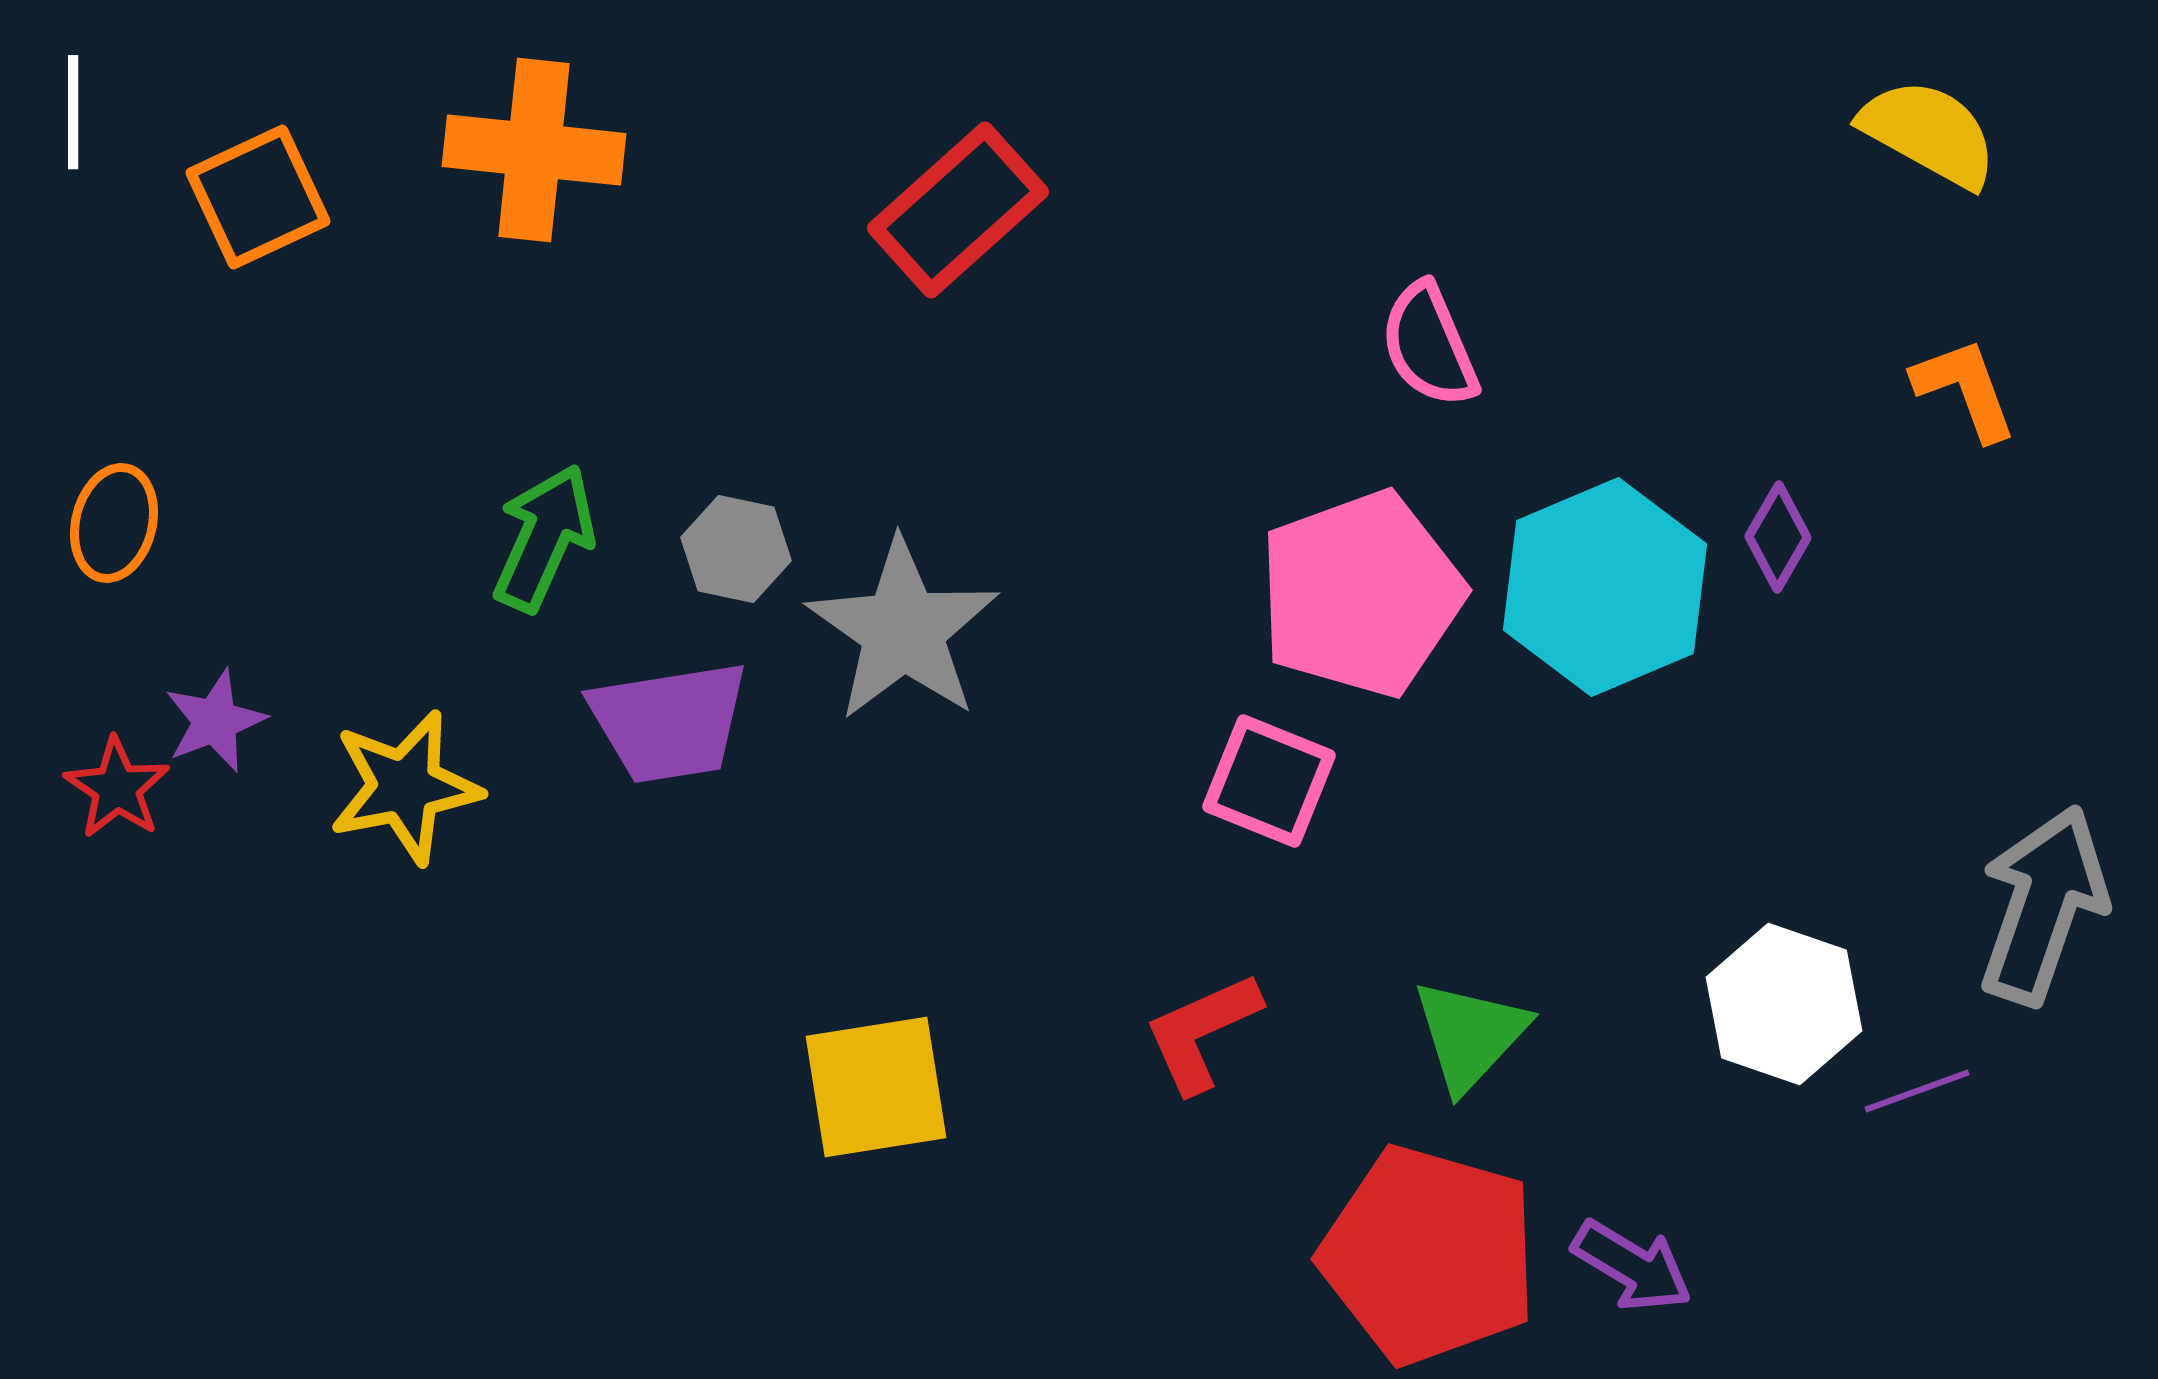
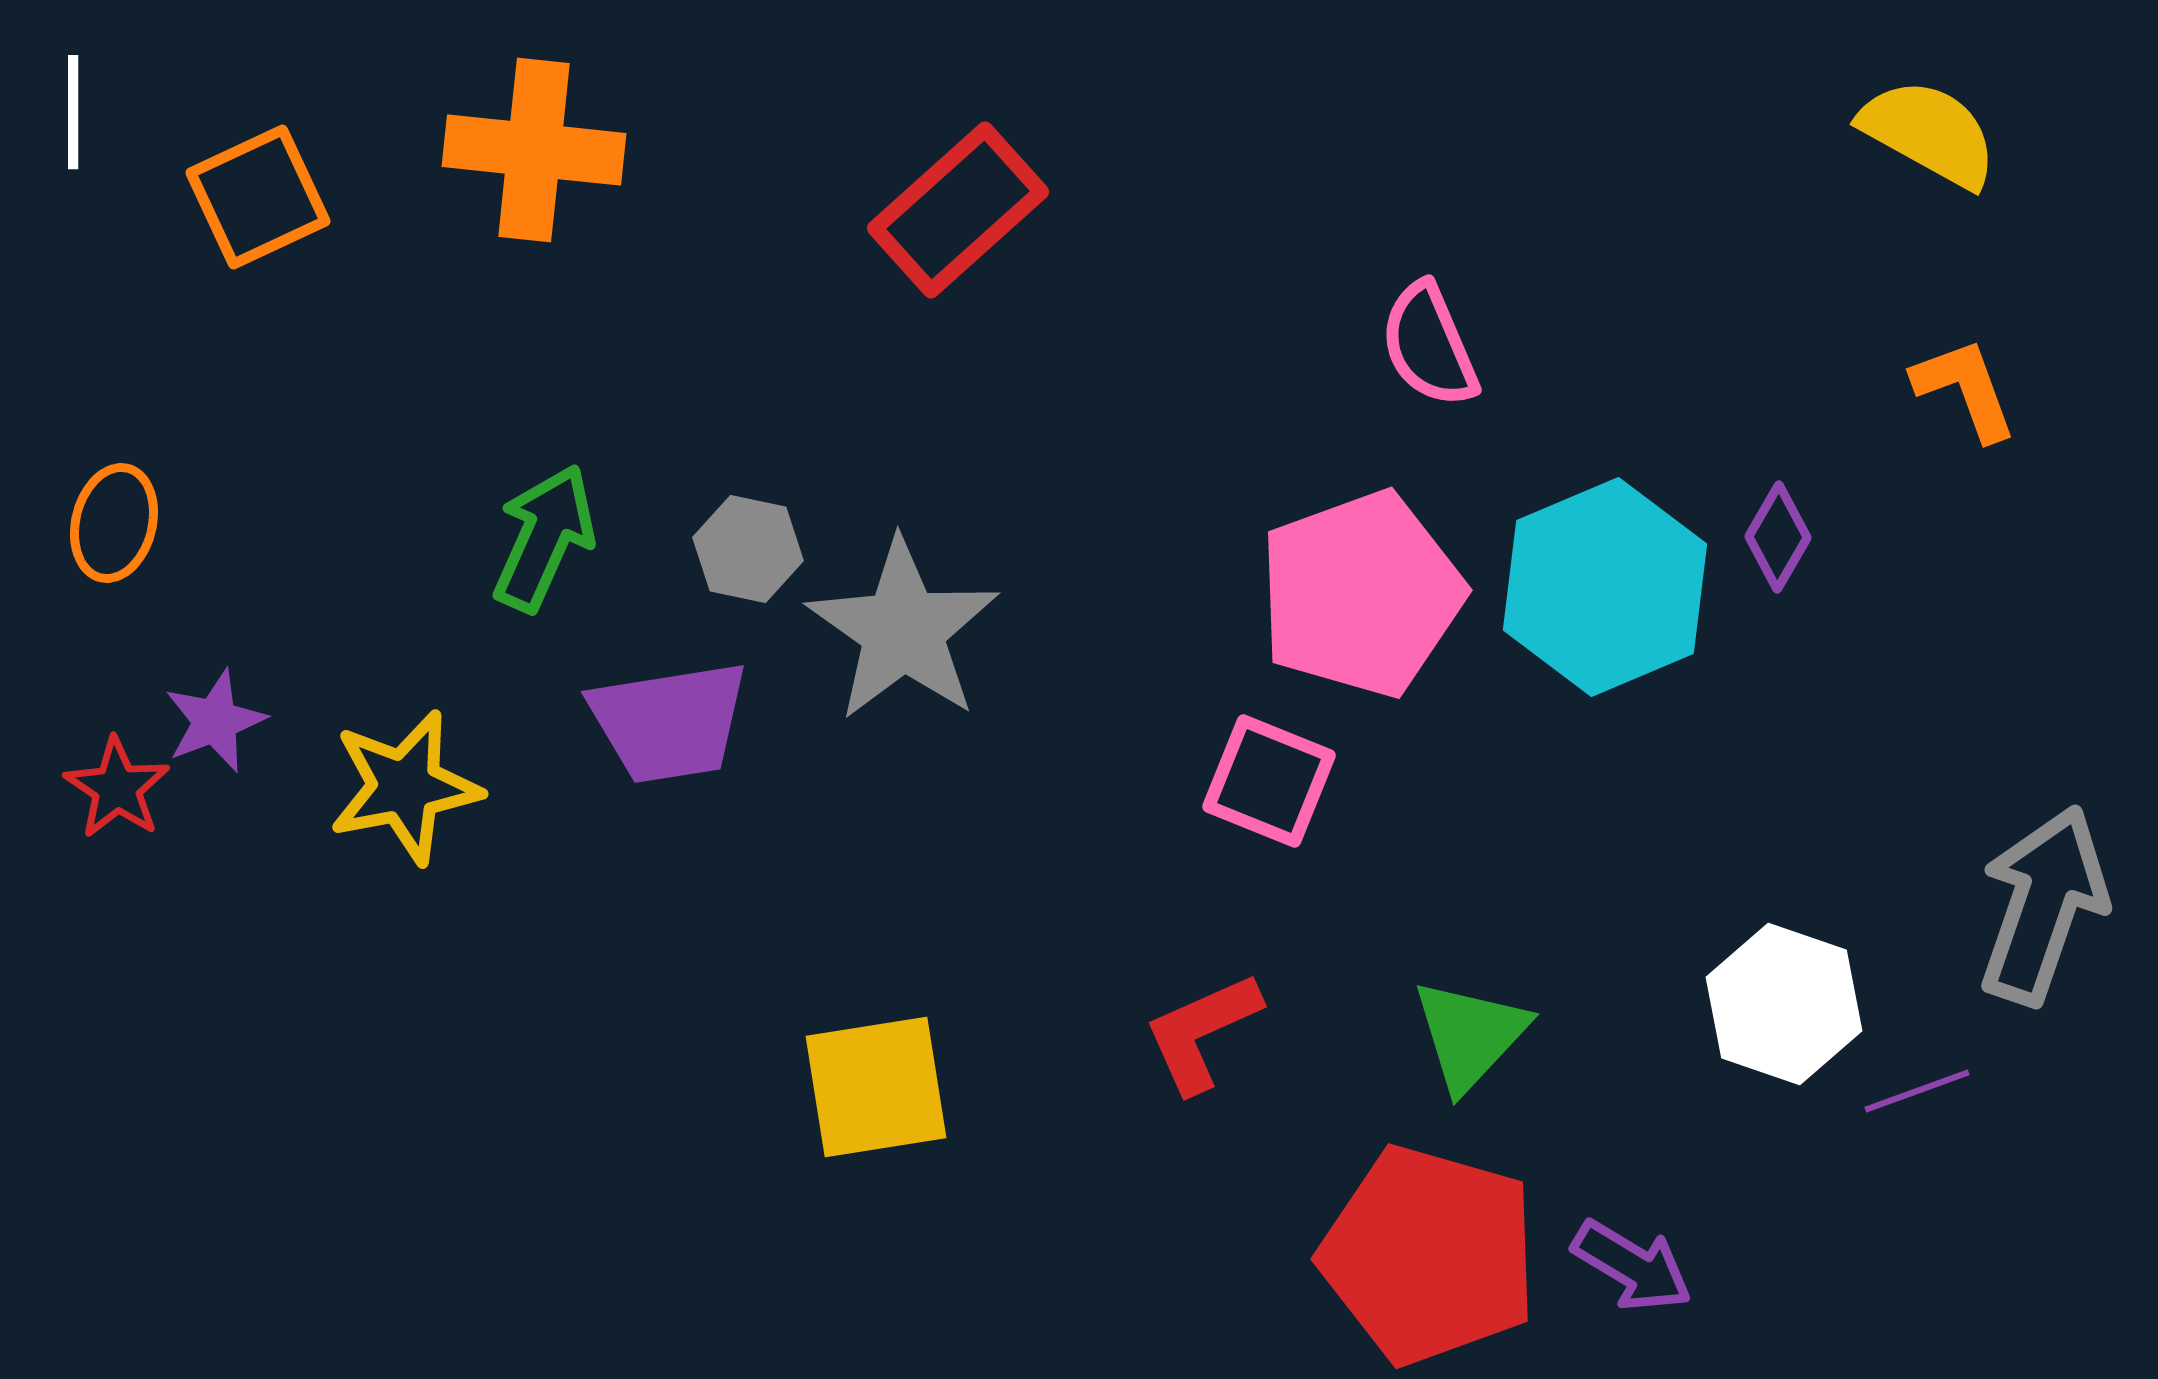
gray hexagon: moved 12 px right
